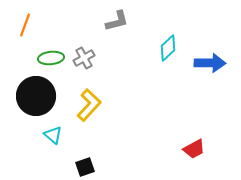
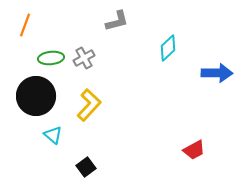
blue arrow: moved 7 px right, 10 px down
red trapezoid: moved 1 px down
black square: moved 1 px right; rotated 18 degrees counterclockwise
